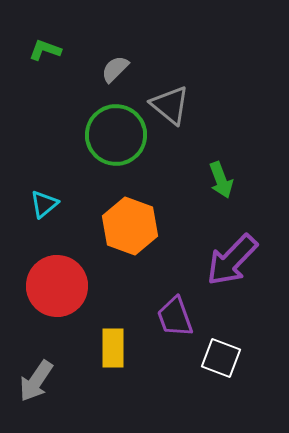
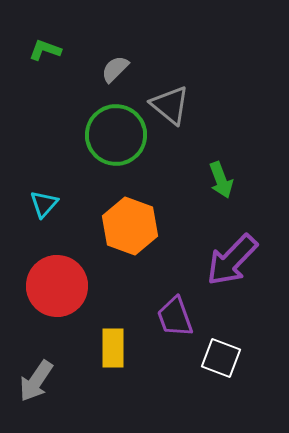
cyan triangle: rotated 8 degrees counterclockwise
